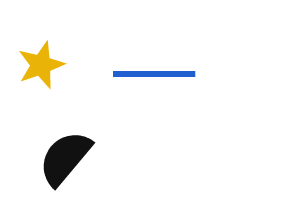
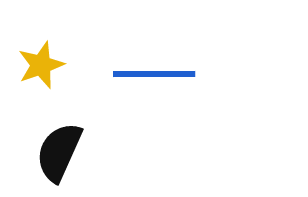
black semicircle: moved 6 px left, 6 px up; rotated 16 degrees counterclockwise
